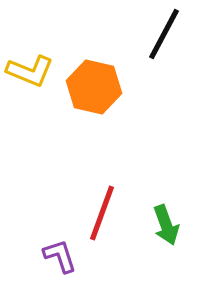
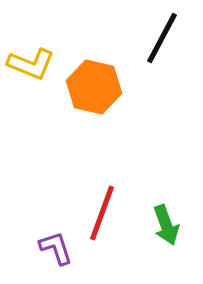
black line: moved 2 px left, 4 px down
yellow L-shape: moved 1 px right, 7 px up
purple L-shape: moved 4 px left, 8 px up
